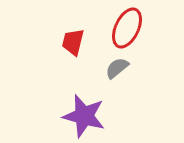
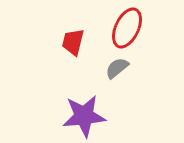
purple star: rotated 21 degrees counterclockwise
